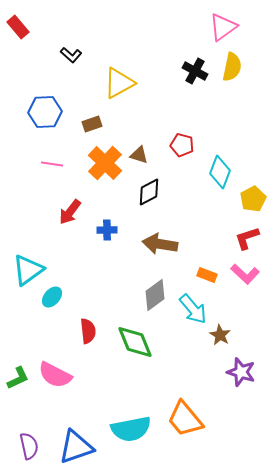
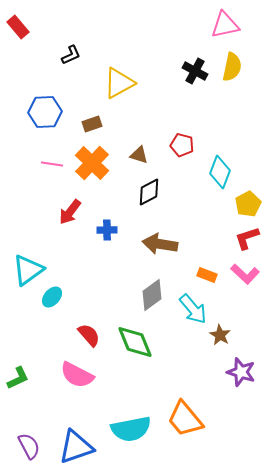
pink triangle: moved 2 px right, 2 px up; rotated 24 degrees clockwise
black L-shape: rotated 65 degrees counterclockwise
orange cross: moved 13 px left
yellow pentagon: moved 5 px left, 5 px down
gray diamond: moved 3 px left
red semicircle: moved 1 px right, 4 px down; rotated 35 degrees counterclockwise
pink semicircle: moved 22 px right
purple semicircle: rotated 16 degrees counterclockwise
